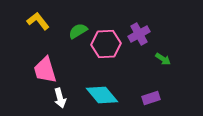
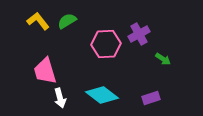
green semicircle: moved 11 px left, 10 px up
pink trapezoid: moved 1 px down
cyan diamond: rotated 12 degrees counterclockwise
